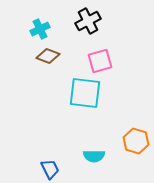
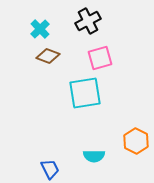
cyan cross: rotated 18 degrees counterclockwise
pink square: moved 3 px up
cyan square: rotated 16 degrees counterclockwise
orange hexagon: rotated 10 degrees clockwise
